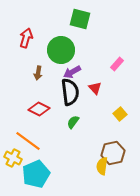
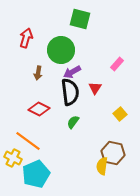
red triangle: rotated 16 degrees clockwise
brown hexagon: rotated 25 degrees clockwise
